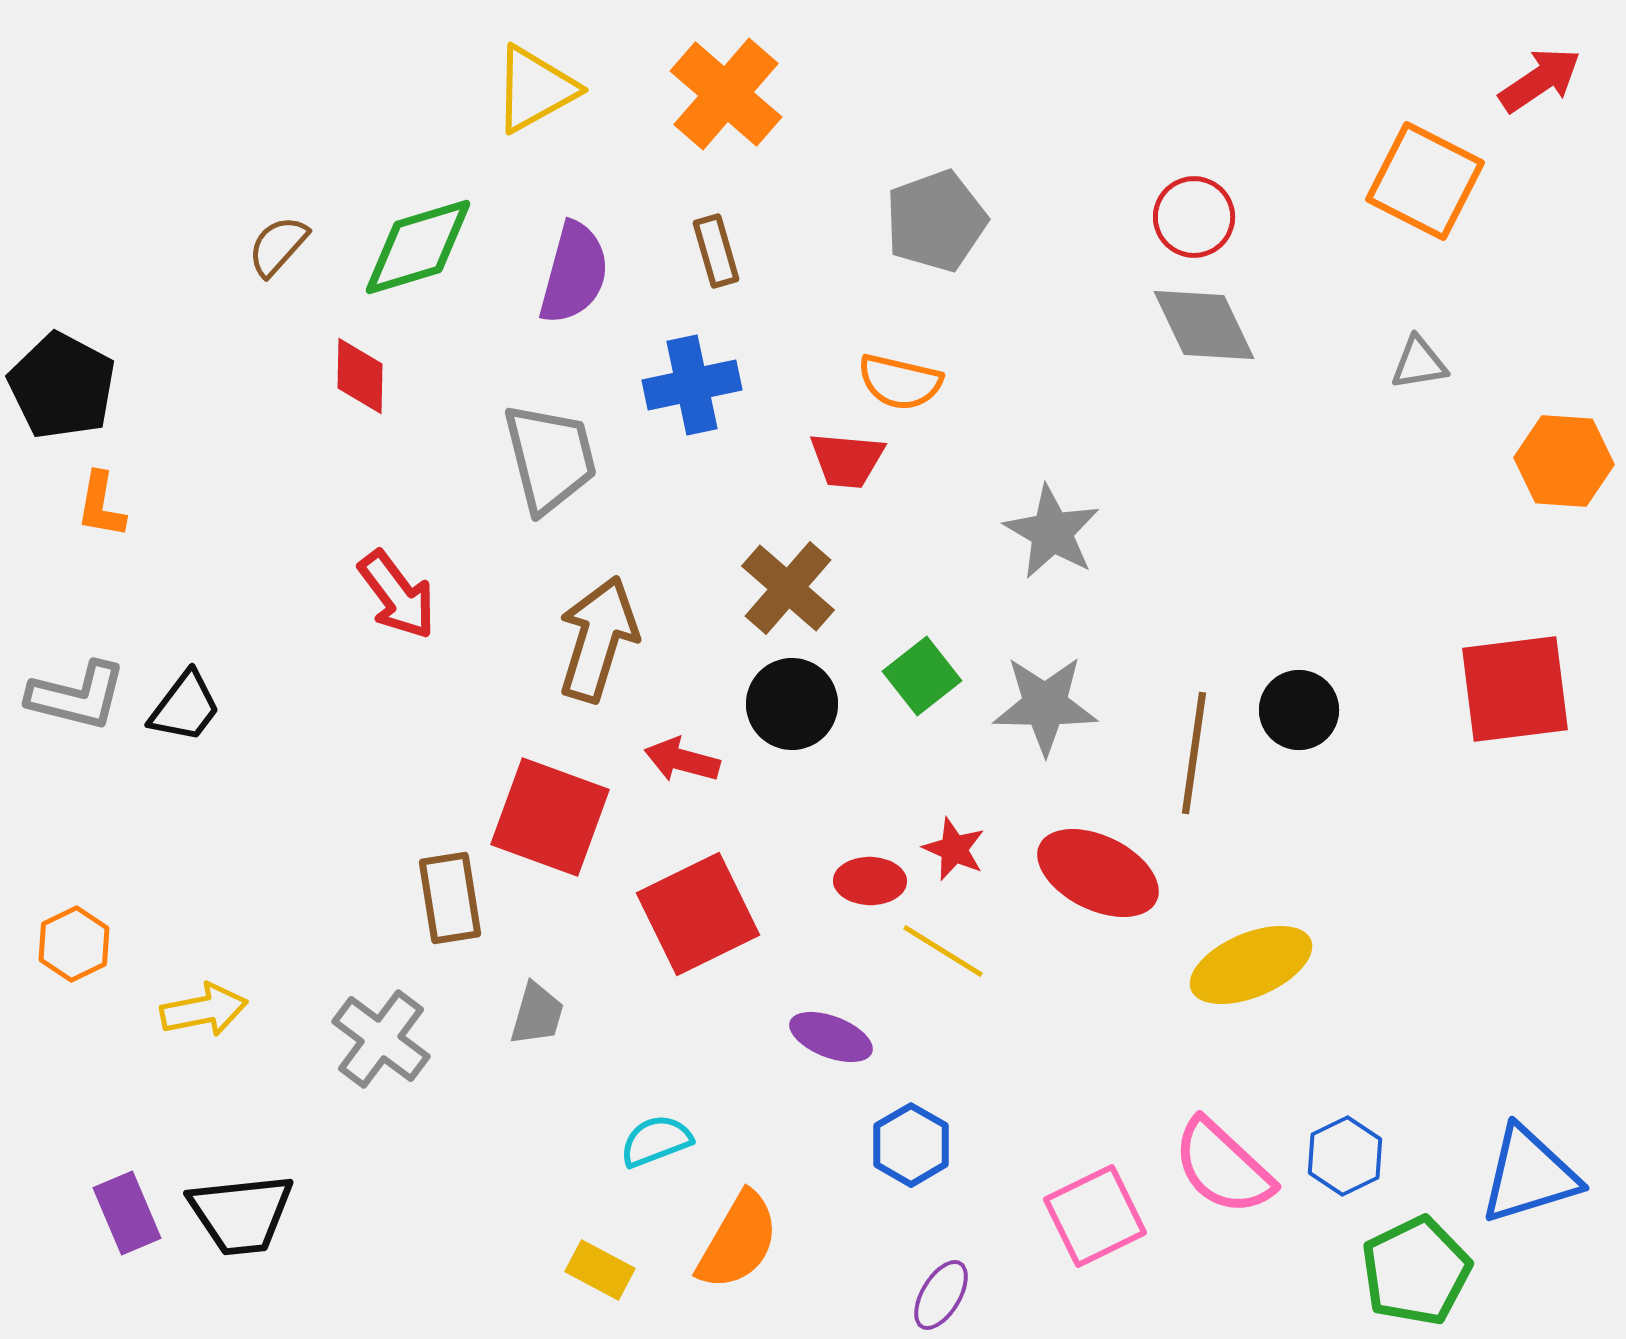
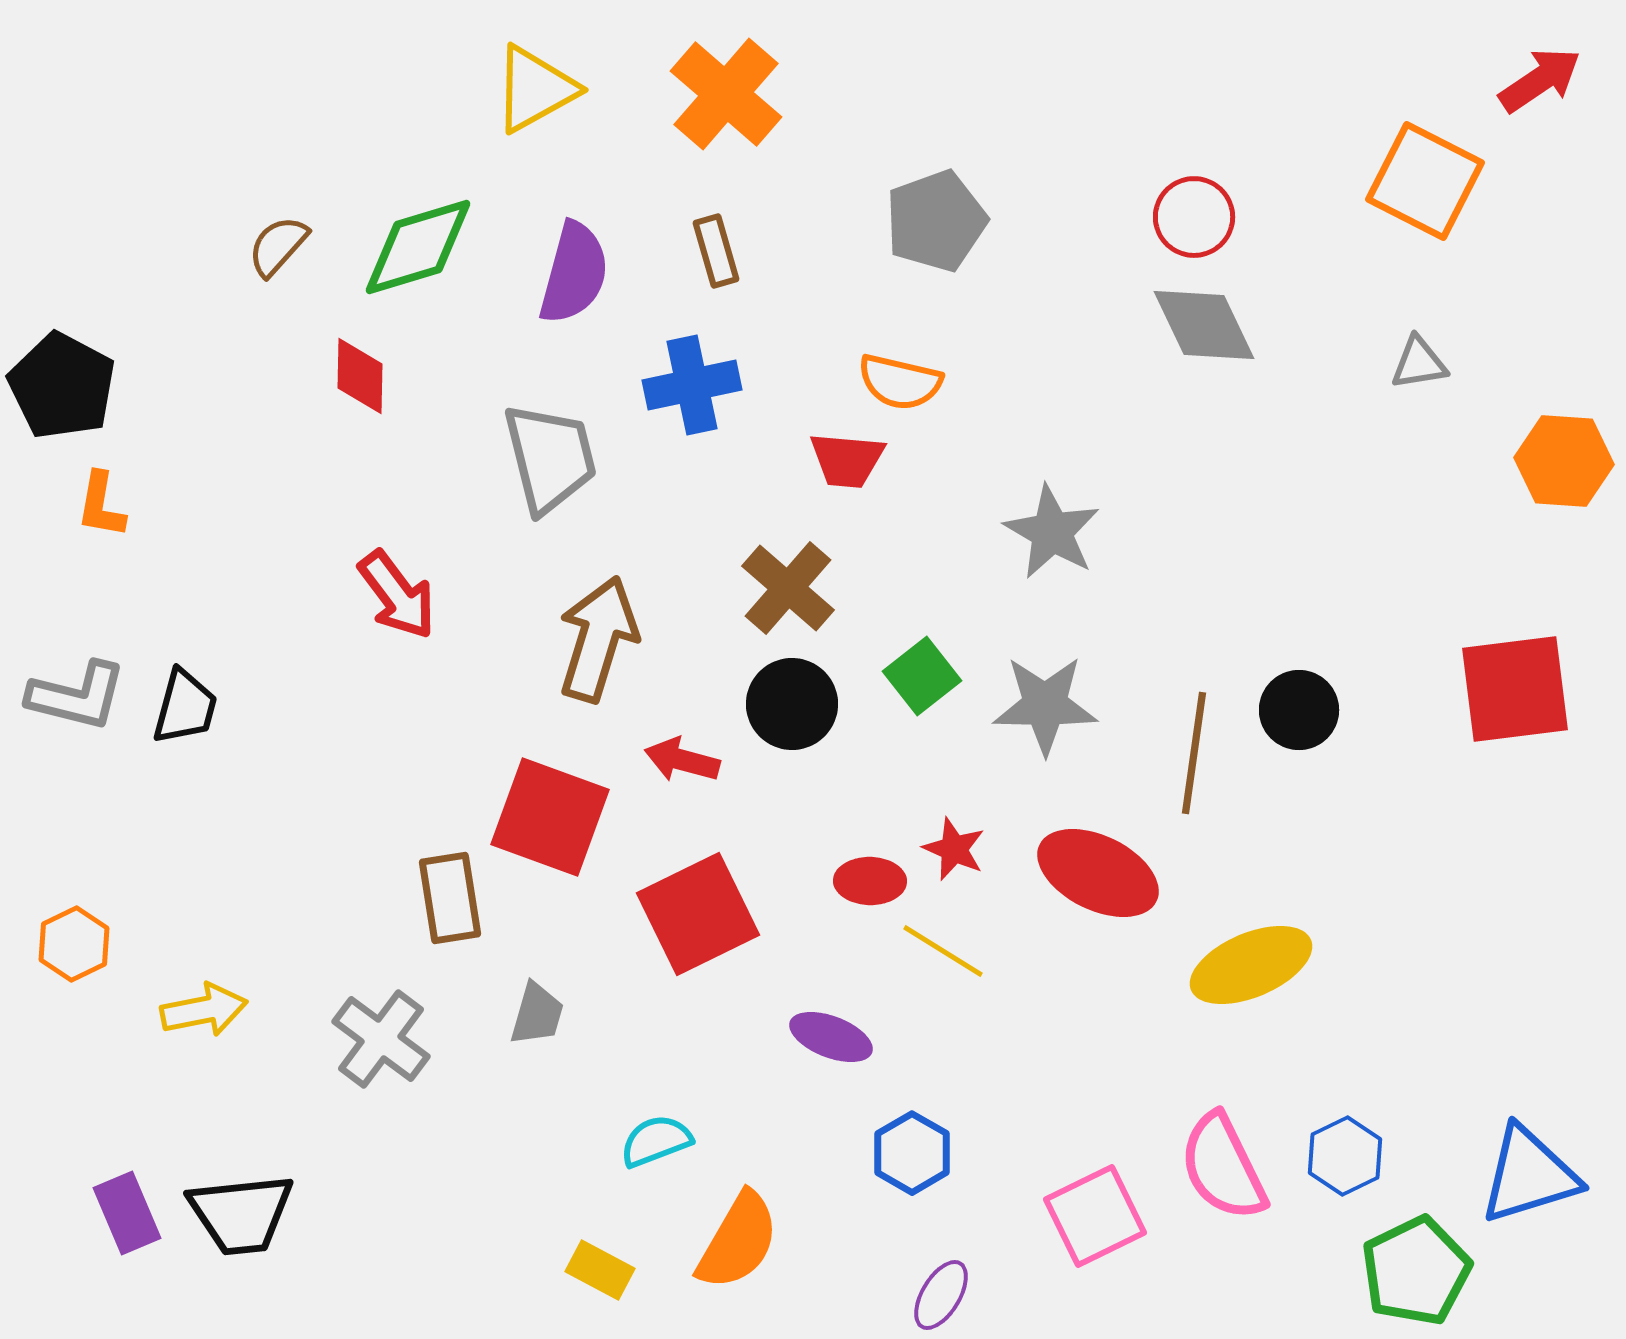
black trapezoid at (185, 707): rotated 22 degrees counterclockwise
blue hexagon at (911, 1145): moved 1 px right, 8 px down
pink semicircle at (1223, 1167): rotated 21 degrees clockwise
